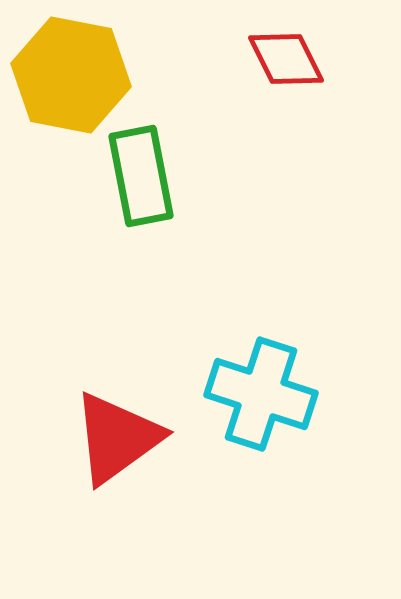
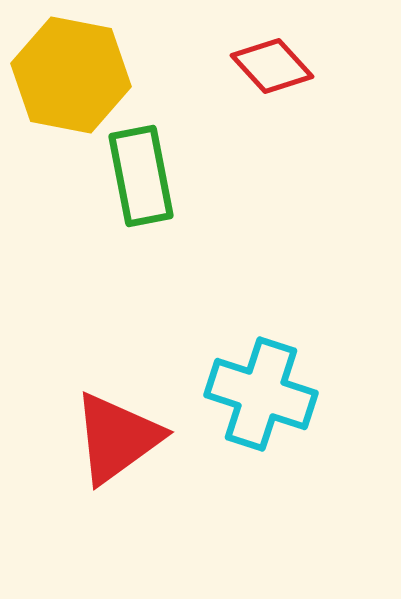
red diamond: moved 14 px left, 7 px down; rotated 16 degrees counterclockwise
